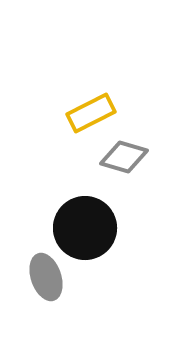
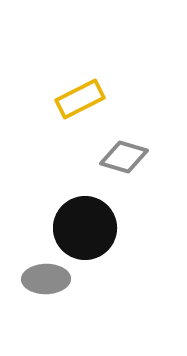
yellow rectangle: moved 11 px left, 14 px up
gray ellipse: moved 2 px down; rotated 72 degrees counterclockwise
